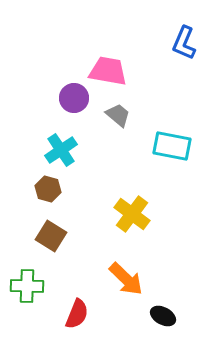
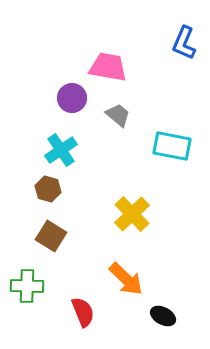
pink trapezoid: moved 4 px up
purple circle: moved 2 px left
yellow cross: rotated 9 degrees clockwise
red semicircle: moved 6 px right, 2 px up; rotated 44 degrees counterclockwise
